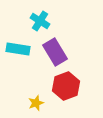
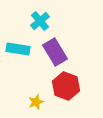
cyan cross: rotated 18 degrees clockwise
red hexagon: rotated 20 degrees counterclockwise
yellow star: moved 1 px up
